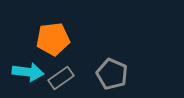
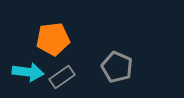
gray pentagon: moved 5 px right, 7 px up
gray rectangle: moved 1 px right, 1 px up
